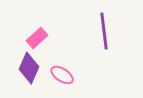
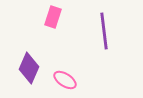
pink rectangle: moved 16 px right, 21 px up; rotated 30 degrees counterclockwise
pink ellipse: moved 3 px right, 5 px down
